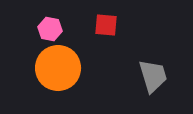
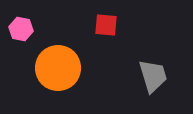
pink hexagon: moved 29 px left
